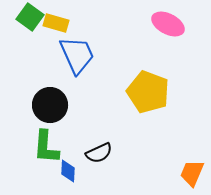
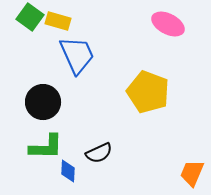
yellow rectangle: moved 2 px right, 2 px up
black circle: moved 7 px left, 3 px up
green L-shape: rotated 93 degrees counterclockwise
